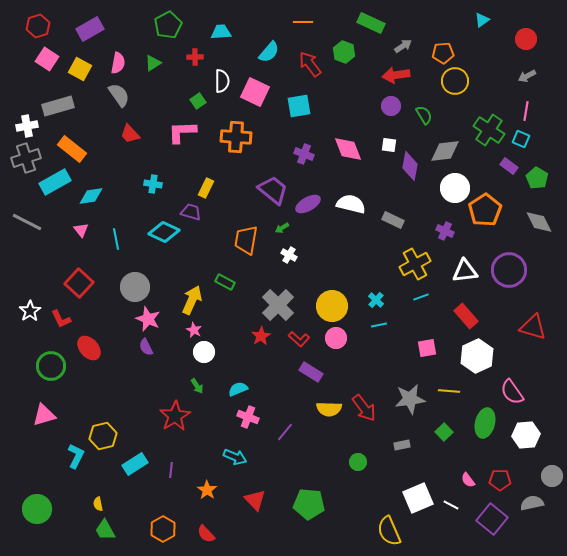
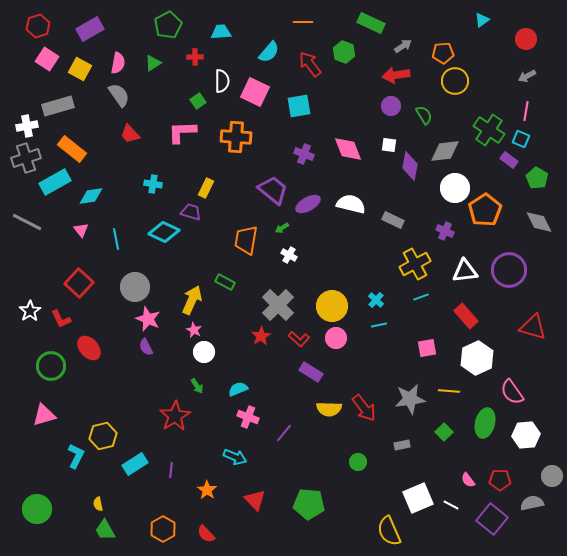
purple rectangle at (509, 166): moved 6 px up
white hexagon at (477, 356): moved 2 px down
purple line at (285, 432): moved 1 px left, 1 px down
